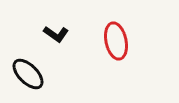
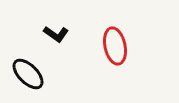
red ellipse: moved 1 px left, 5 px down
